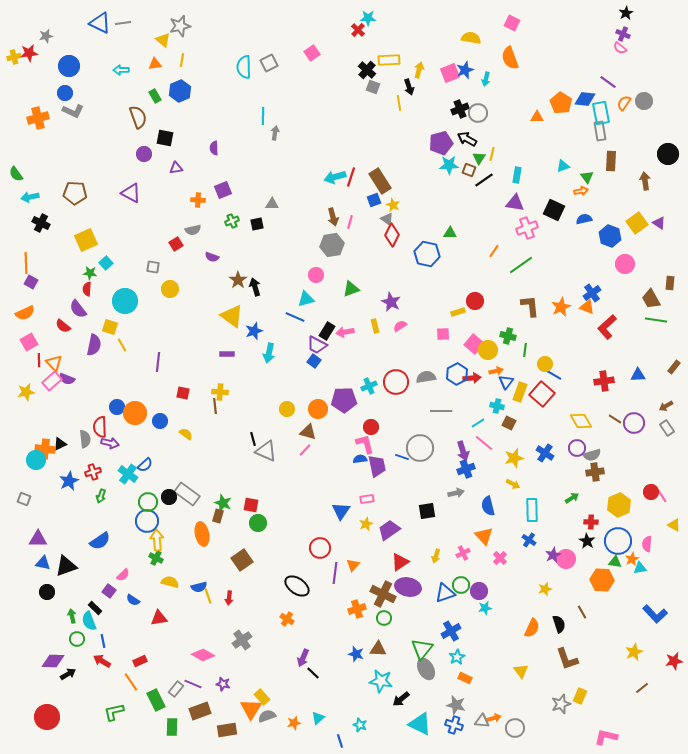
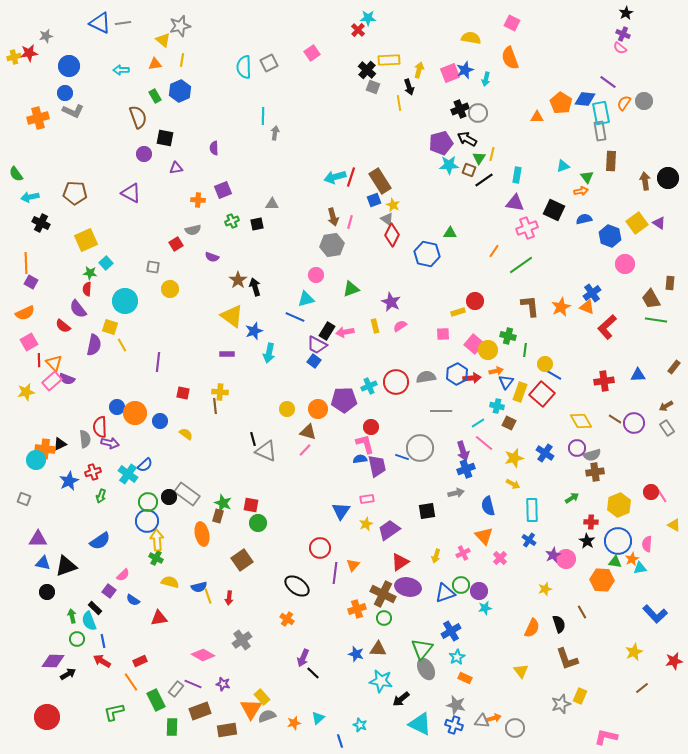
black circle at (668, 154): moved 24 px down
